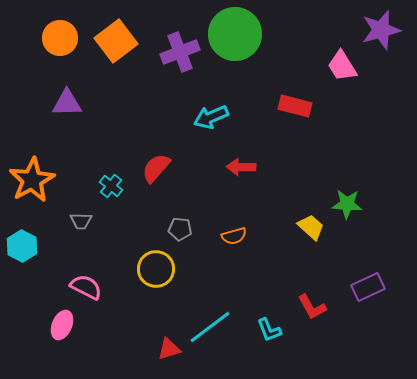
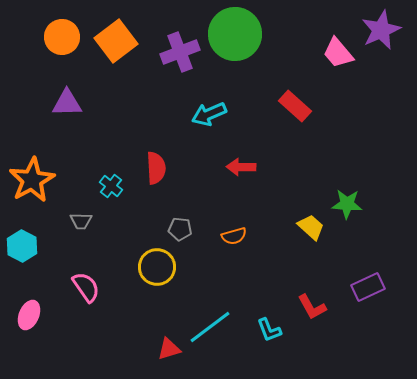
purple star: rotated 9 degrees counterclockwise
orange circle: moved 2 px right, 1 px up
pink trapezoid: moved 4 px left, 13 px up; rotated 8 degrees counterclockwise
red rectangle: rotated 28 degrees clockwise
cyan arrow: moved 2 px left, 3 px up
red semicircle: rotated 136 degrees clockwise
yellow circle: moved 1 px right, 2 px up
pink semicircle: rotated 28 degrees clockwise
pink ellipse: moved 33 px left, 10 px up
